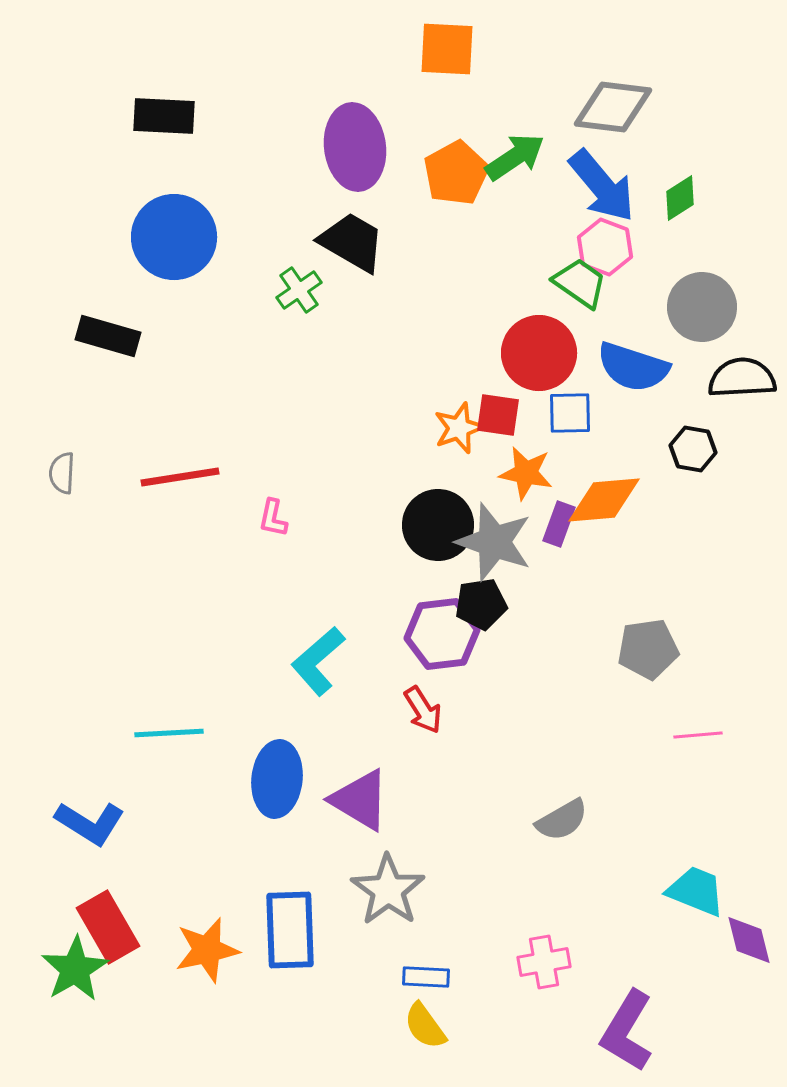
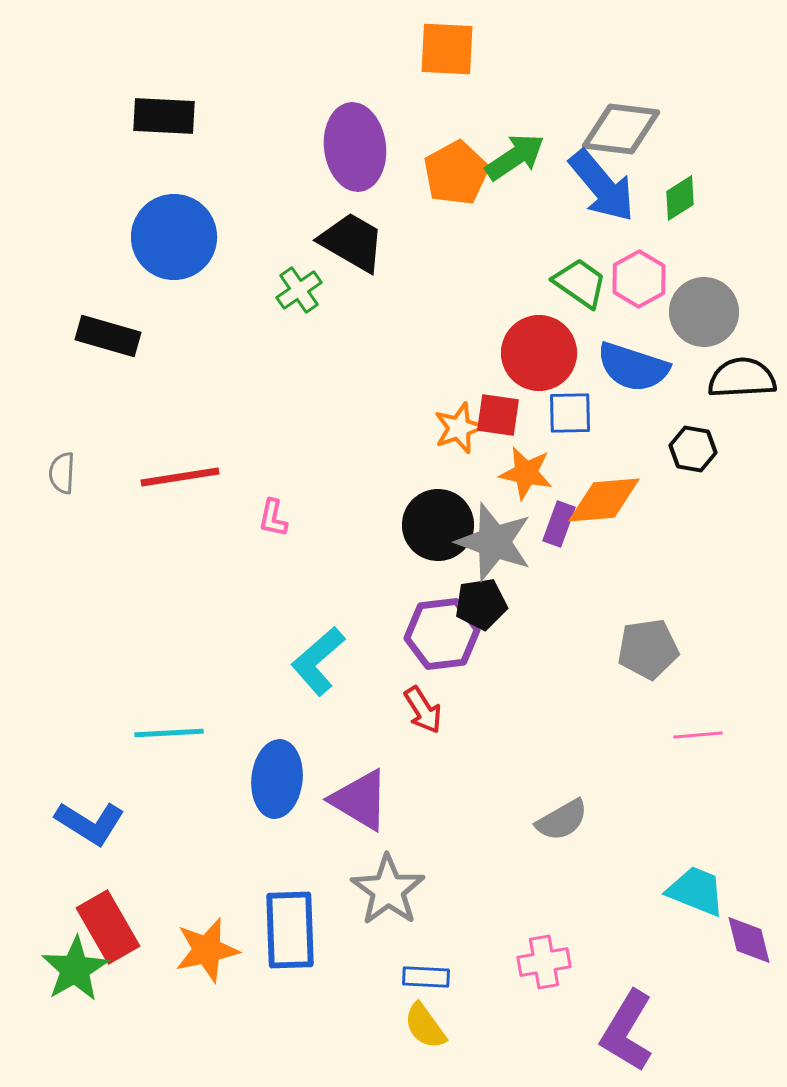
gray diamond at (613, 107): moved 8 px right, 22 px down
pink hexagon at (605, 247): moved 34 px right, 32 px down; rotated 10 degrees clockwise
gray circle at (702, 307): moved 2 px right, 5 px down
